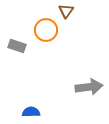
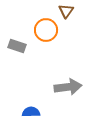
gray arrow: moved 21 px left
